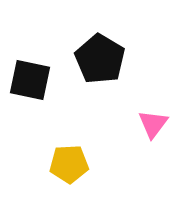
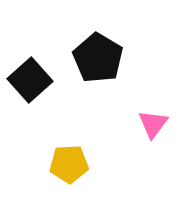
black pentagon: moved 2 px left, 1 px up
black square: rotated 36 degrees clockwise
